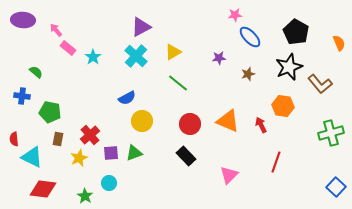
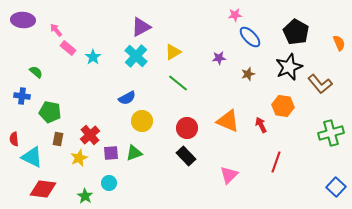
red circle: moved 3 px left, 4 px down
